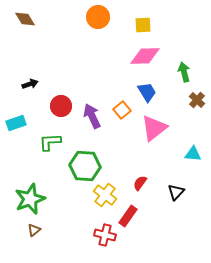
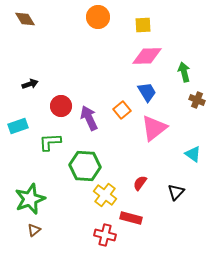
pink diamond: moved 2 px right
brown cross: rotated 21 degrees counterclockwise
purple arrow: moved 3 px left, 2 px down
cyan rectangle: moved 2 px right, 3 px down
cyan triangle: rotated 30 degrees clockwise
red rectangle: moved 3 px right, 2 px down; rotated 70 degrees clockwise
